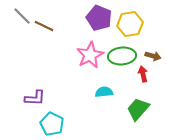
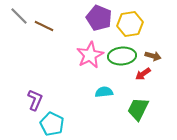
gray line: moved 3 px left
red arrow: rotated 112 degrees counterclockwise
purple L-shape: moved 2 px down; rotated 70 degrees counterclockwise
green trapezoid: rotated 15 degrees counterclockwise
